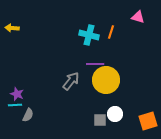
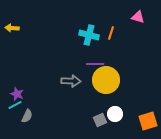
orange line: moved 1 px down
gray arrow: rotated 54 degrees clockwise
cyan line: rotated 24 degrees counterclockwise
gray semicircle: moved 1 px left, 1 px down
gray square: rotated 24 degrees counterclockwise
